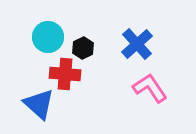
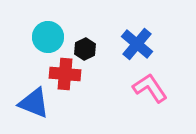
blue cross: rotated 8 degrees counterclockwise
black hexagon: moved 2 px right, 1 px down
blue triangle: moved 5 px left, 1 px up; rotated 20 degrees counterclockwise
